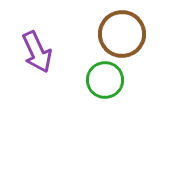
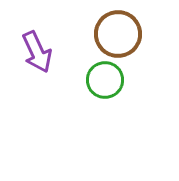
brown circle: moved 4 px left
